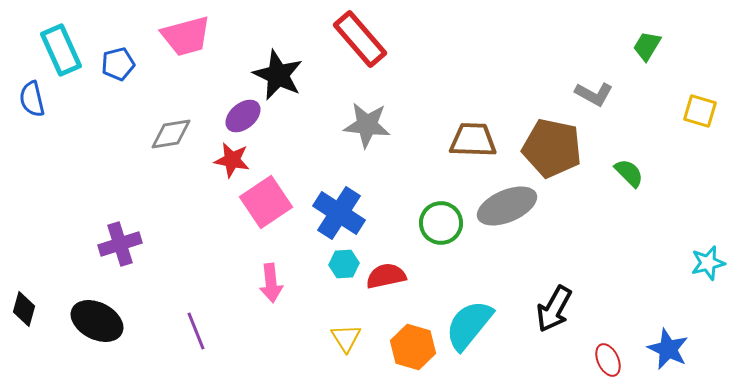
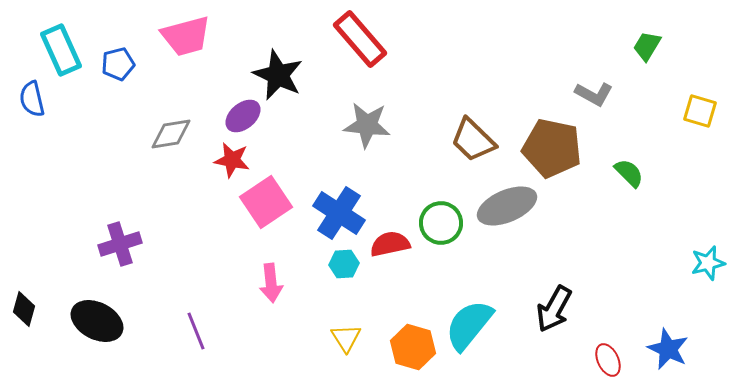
brown trapezoid: rotated 138 degrees counterclockwise
red semicircle: moved 4 px right, 32 px up
